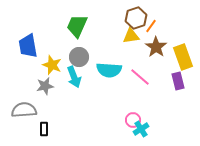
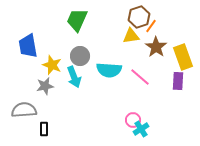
brown hexagon: moved 3 px right, 1 px up
green trapezoid: moved 6 px up
gray circle: moved 1 px right, 1 px up
purple rectangle: rotated 18 degrees clockwise
